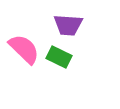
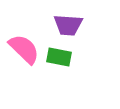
green rectangle: rotated 15 degrees counterclockwise
